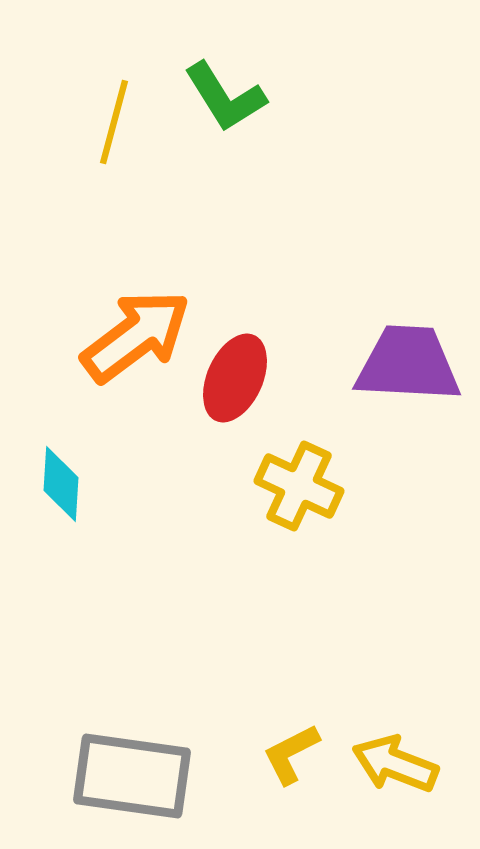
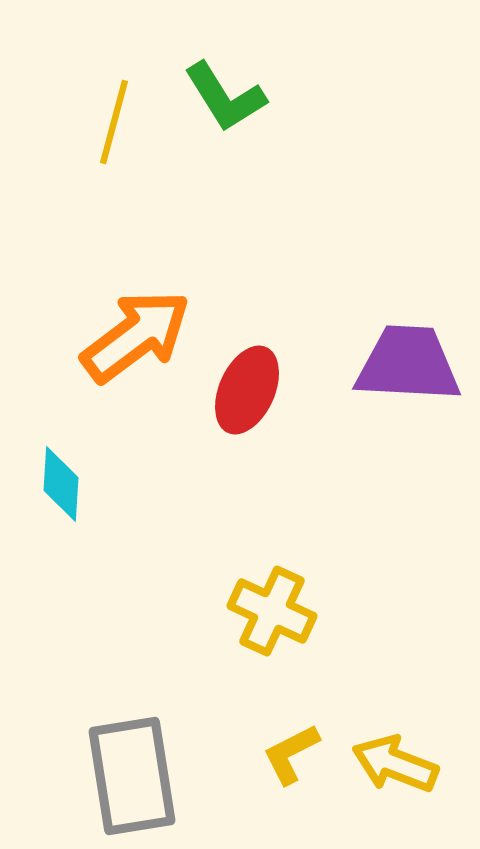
red ellipse: moved 12 px right, 12 px down
yellow cross: moved 27 px left, 125 px down
gray rectangle: rotated 73 degrees clockwise
